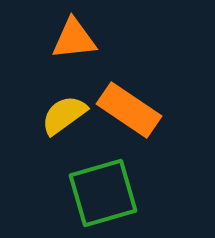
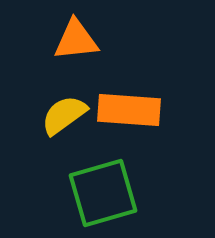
orange triangle: moved 2 px right, 1 px down
orange rectangle: rotated 30 degrees counterclockwise
